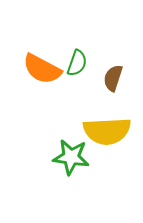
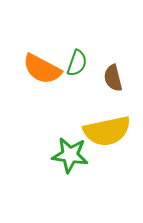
brown semicircle: rotated 32 degrees counterclockwise
yellow semicircle: rotated 9 degrees counterclockwise
green star: moved 1 px left, 2 px up
